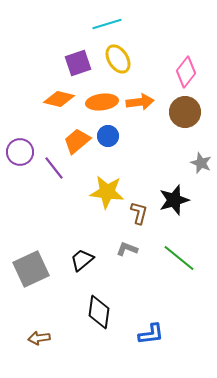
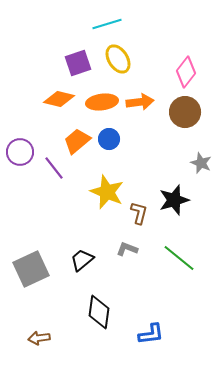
blue circle: moved 1 px right, 3 px down
yellow star: rotated 16 degrees clockwise
